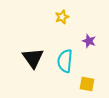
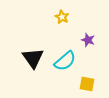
yellow star: rotated 24 degrees counterclockwise
purple star: moved 1 px left, 1 px up
cyan semicircle: rotated 135 degrees counterclockwise
